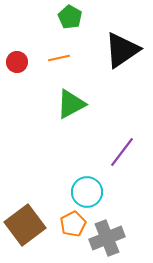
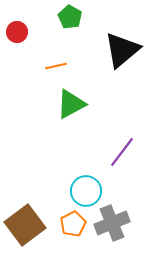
black triangle: rotated 6 degrees counterclockwise
orange line: moved 3 px left, 8 px down
red circle: moved 30 px up
cyan circle: moved 1 px left, 1 px up
gray cross: moved 5 px right, 15 px up
